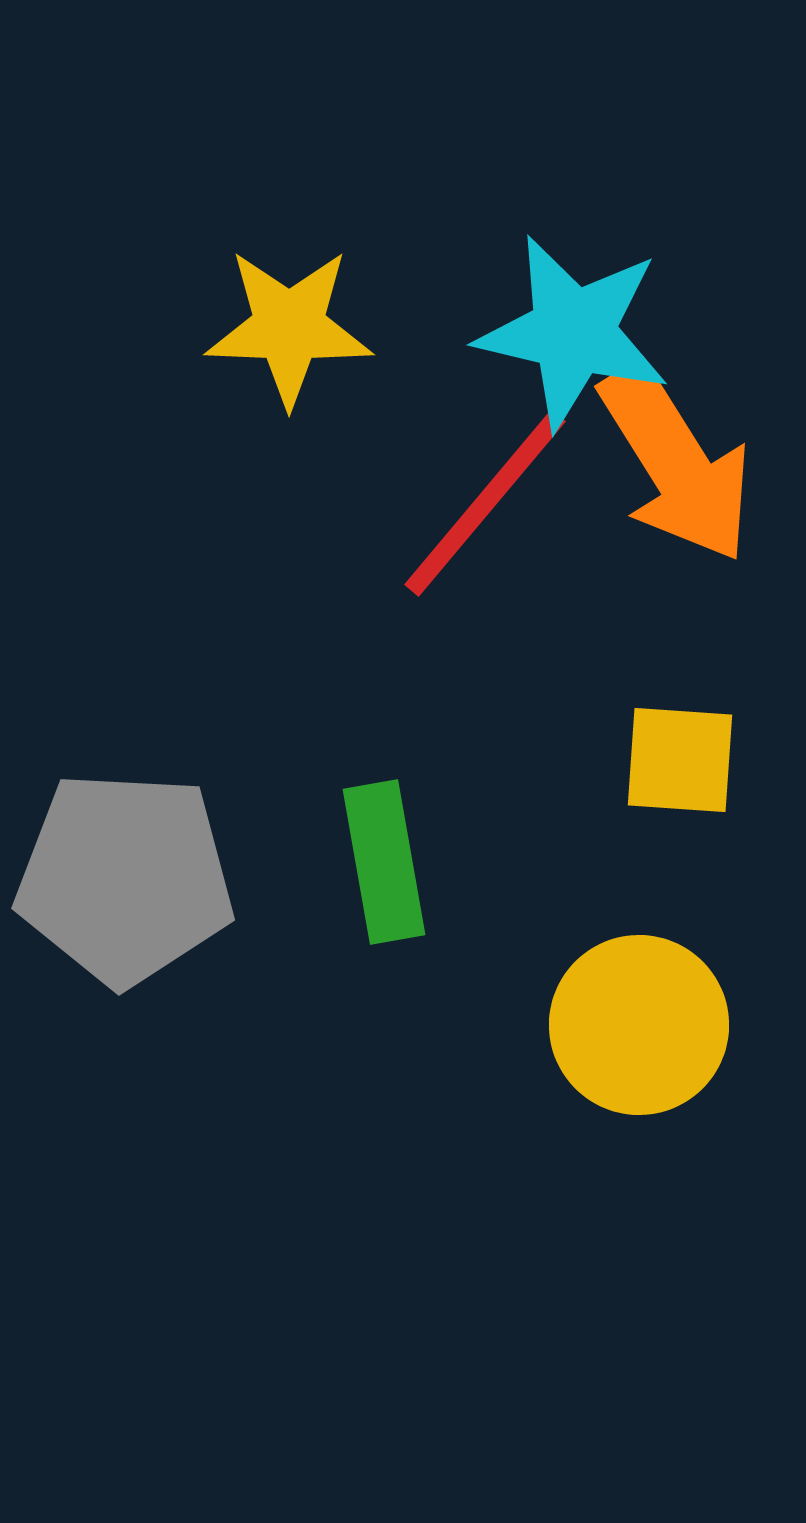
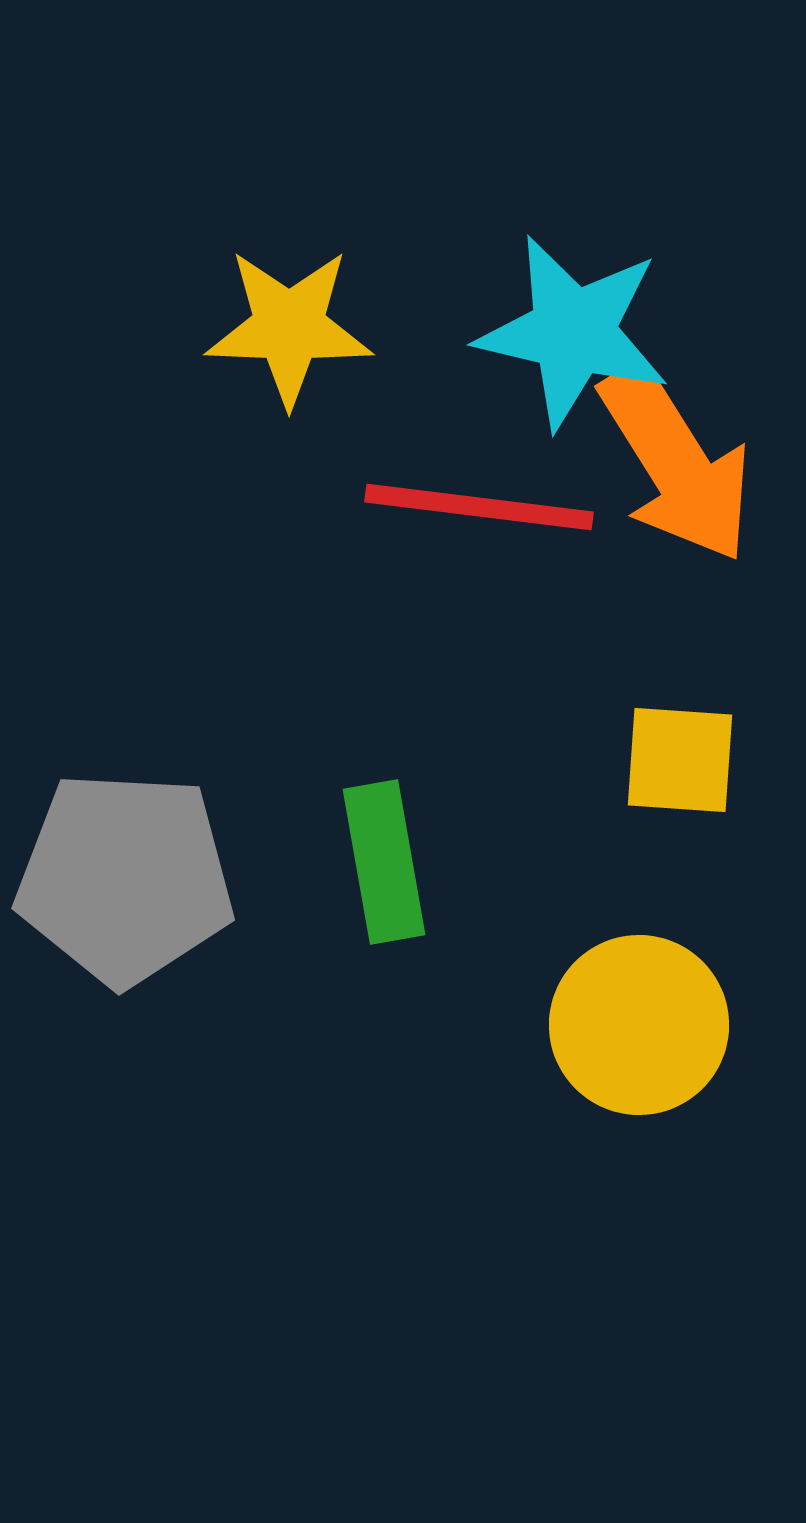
red line: moved 6 px left, 4 px down; rotated 57 degrees clockwise
